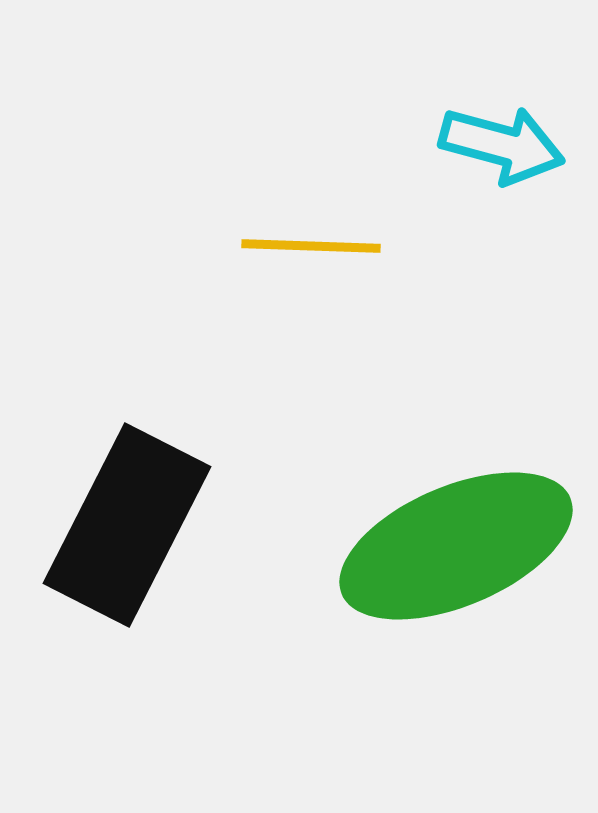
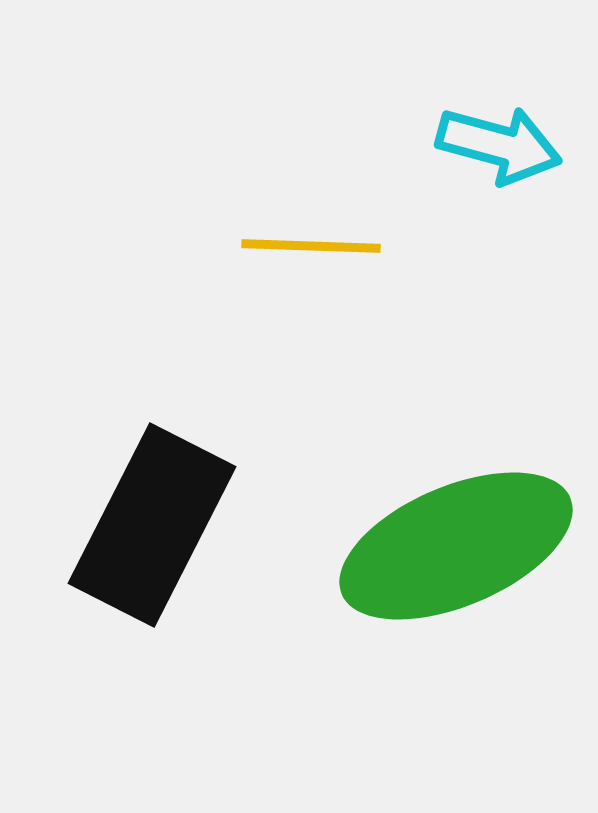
cyan arrow: moved 3 px left
black rectangle: moved 25 px right
